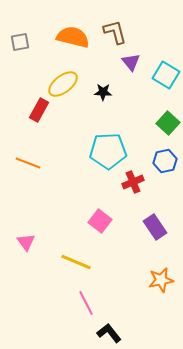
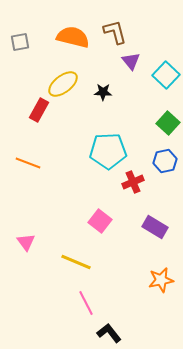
purple triangle: moved 1 px up
cyan square: rotated 12 degrees clockwise
purple rectangle: rotated 25 degrees counterclockwise
